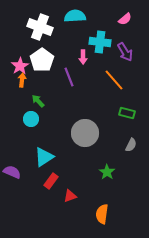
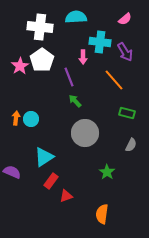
cyan semicircle: moved 1 px right, 1 px down
white cross: rotated 15 degrees counterclockwise
orange arrow: moved 6 px left, 38 px down
green arrow: moved 37 px right
red triangle: moved 4 px left
